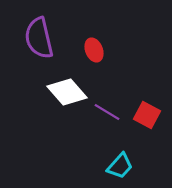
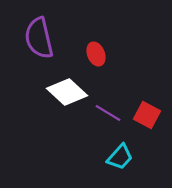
red ellipse: moved 2 px right, 4 px down
white diamond: rotated 6 degrees counterclockwise
purple line: moved 1 px right, 1 px down
cyan trapezoid: moved 9 px up
